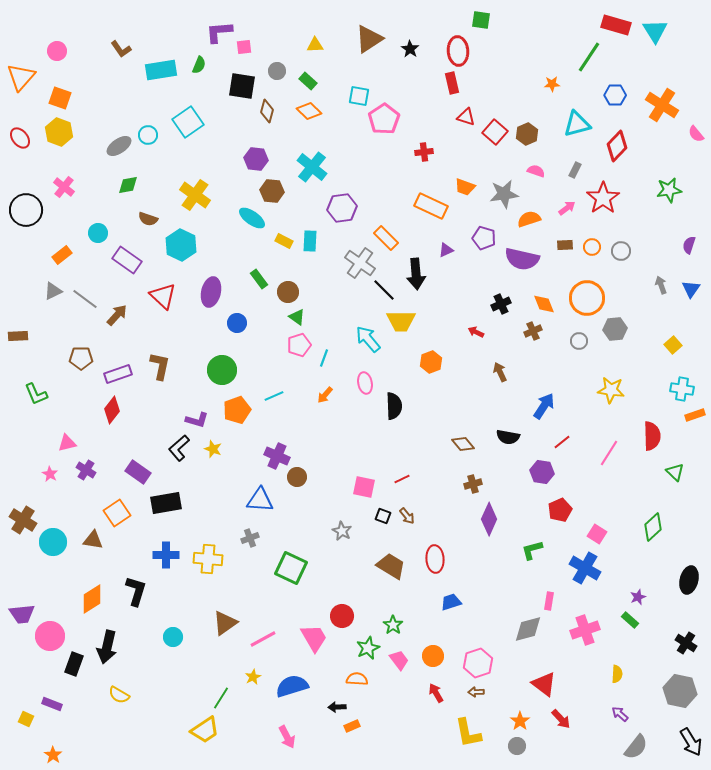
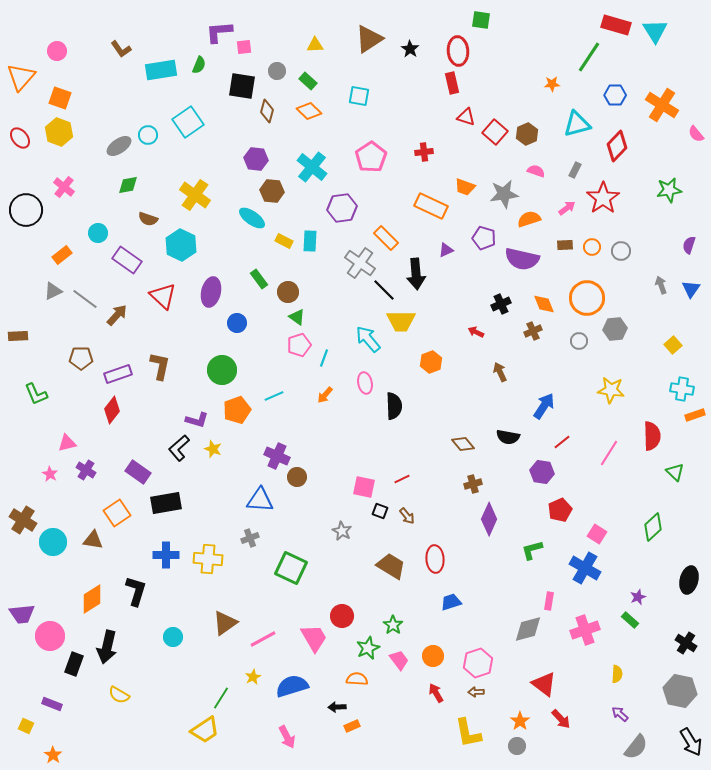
pink pentagon at (384, 119): moved 13 px left, 38 px down
black square at (383, 516): moved 3 px left, 5 px up
yellow square at (26, 719): moved 7 px down
